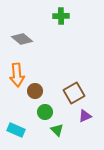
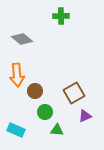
green triangle: rotated 40 degrees counterclockwise
